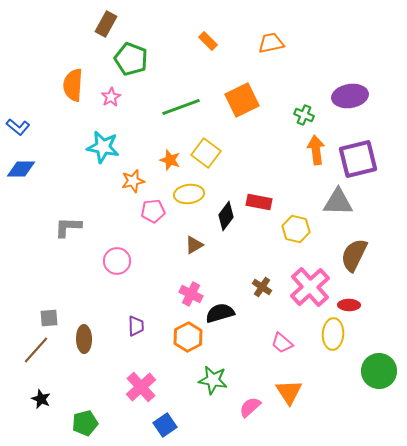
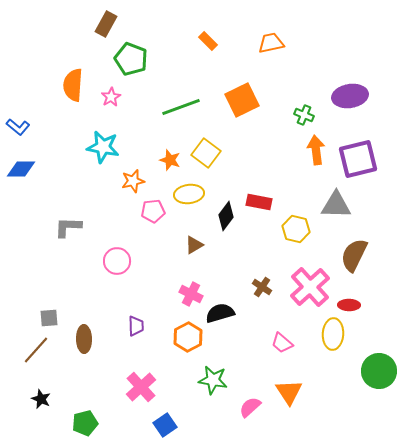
gray triangle at (338, 202): moved 2 px left, 3 px down
